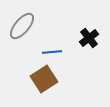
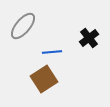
gray ellipse: moved 1 px right
